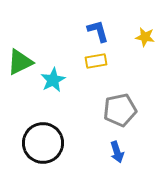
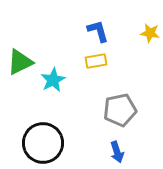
yellow star: moved 5 px right, 4 px up
